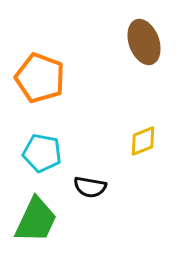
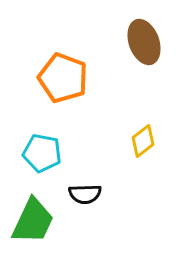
orange pentagon: moved 23 px right
yellow diamond: rotated 16 degrees counterclockwise
black semicircle: moved 5 px left, 7 px down; rotated 12 degrees counterclockwise
green trapezoid: moved 3 px left, 1 px down
